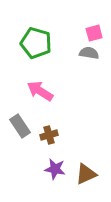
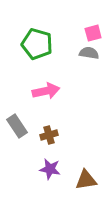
pink square: moved 1 px left
green pentagon: moved 1 px right, 1 px down
pink arrow: moved 6 px right; rotated 136 degrees clockwise
gray rectangle: moved 3 px left
purple star: moved 5 px left
brown triangle: moved 6 px down; rotated 15 degrees clockwise
